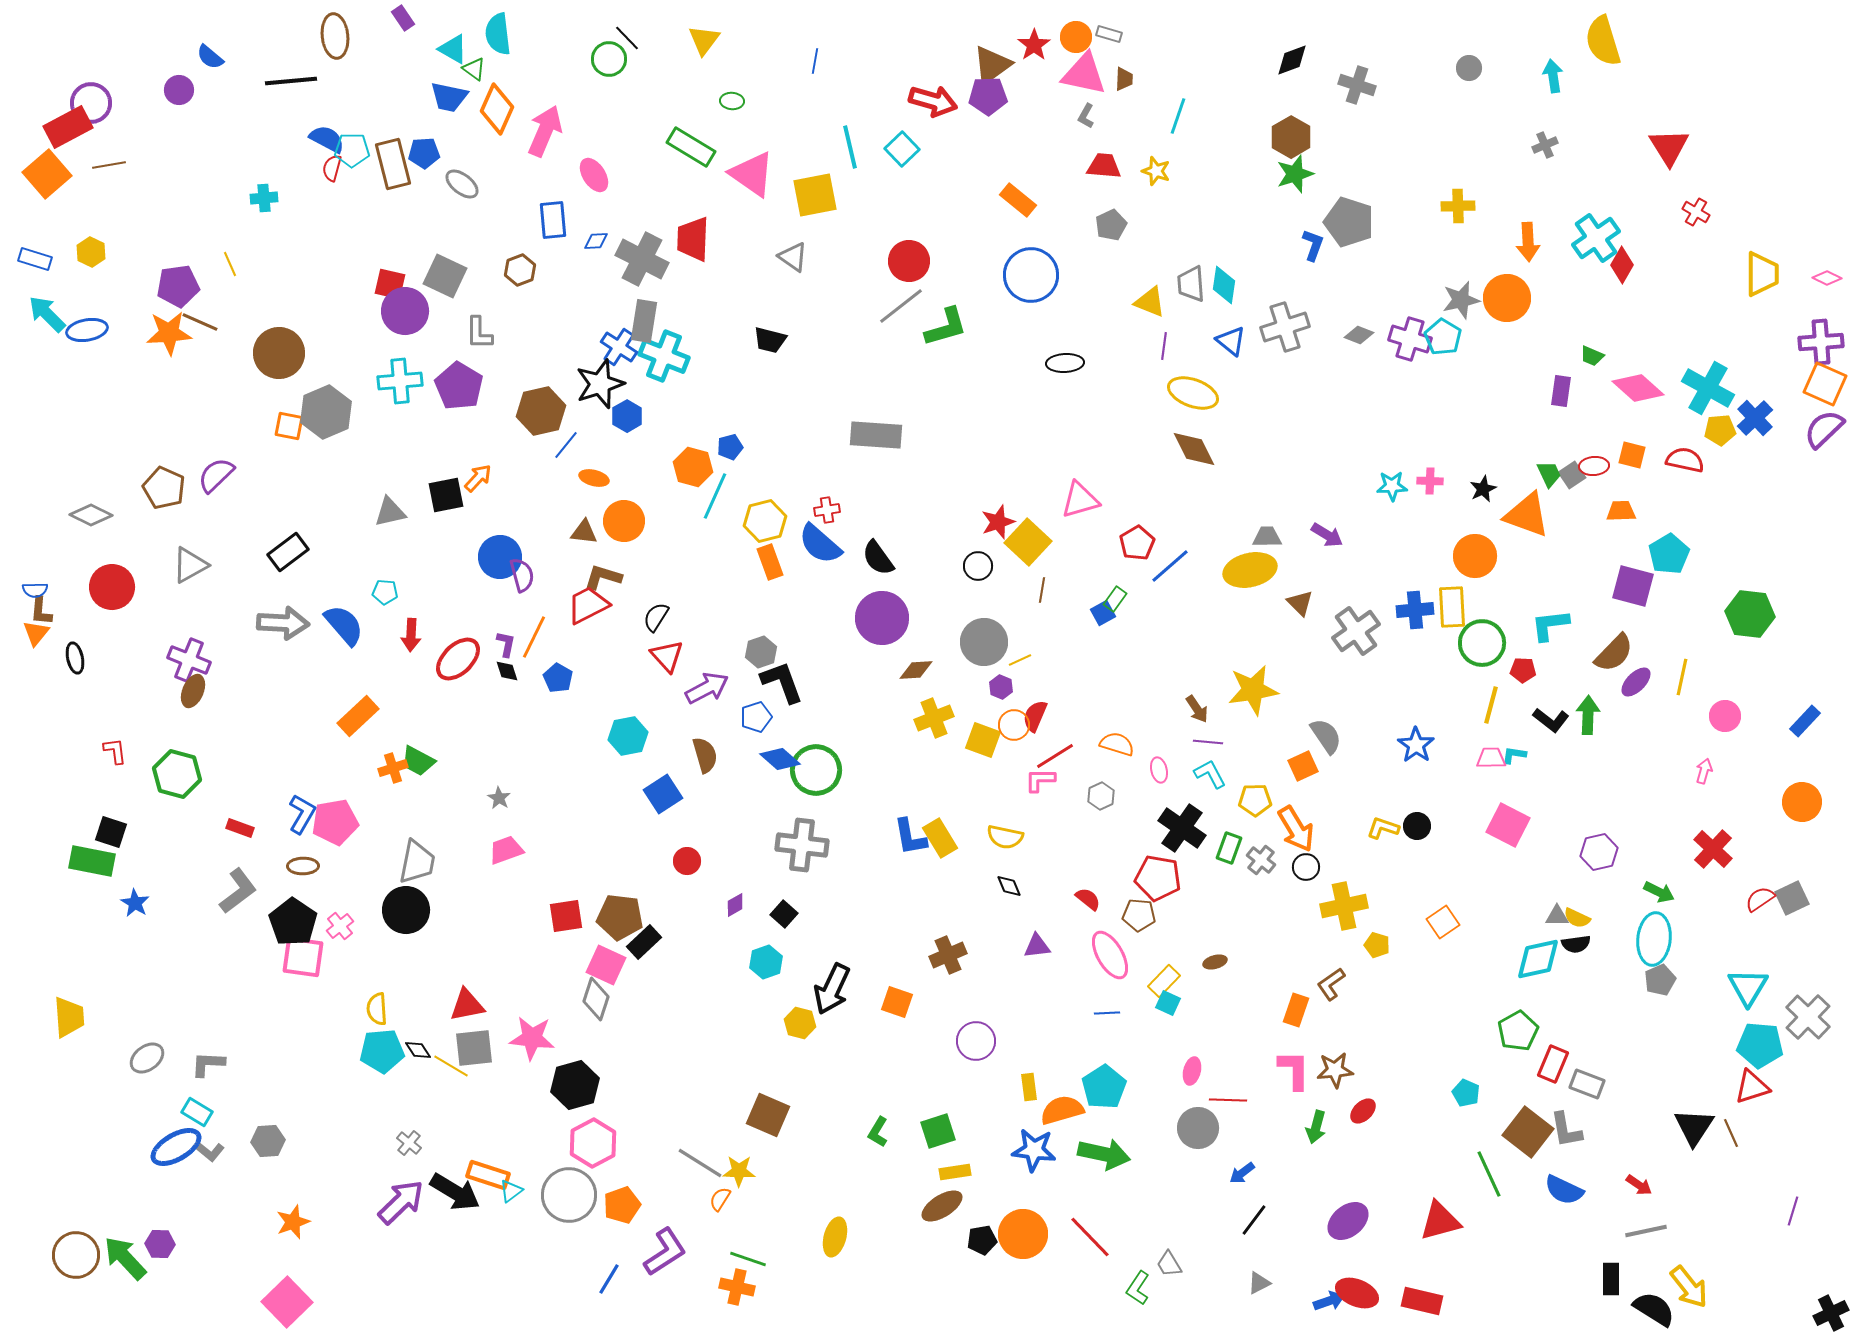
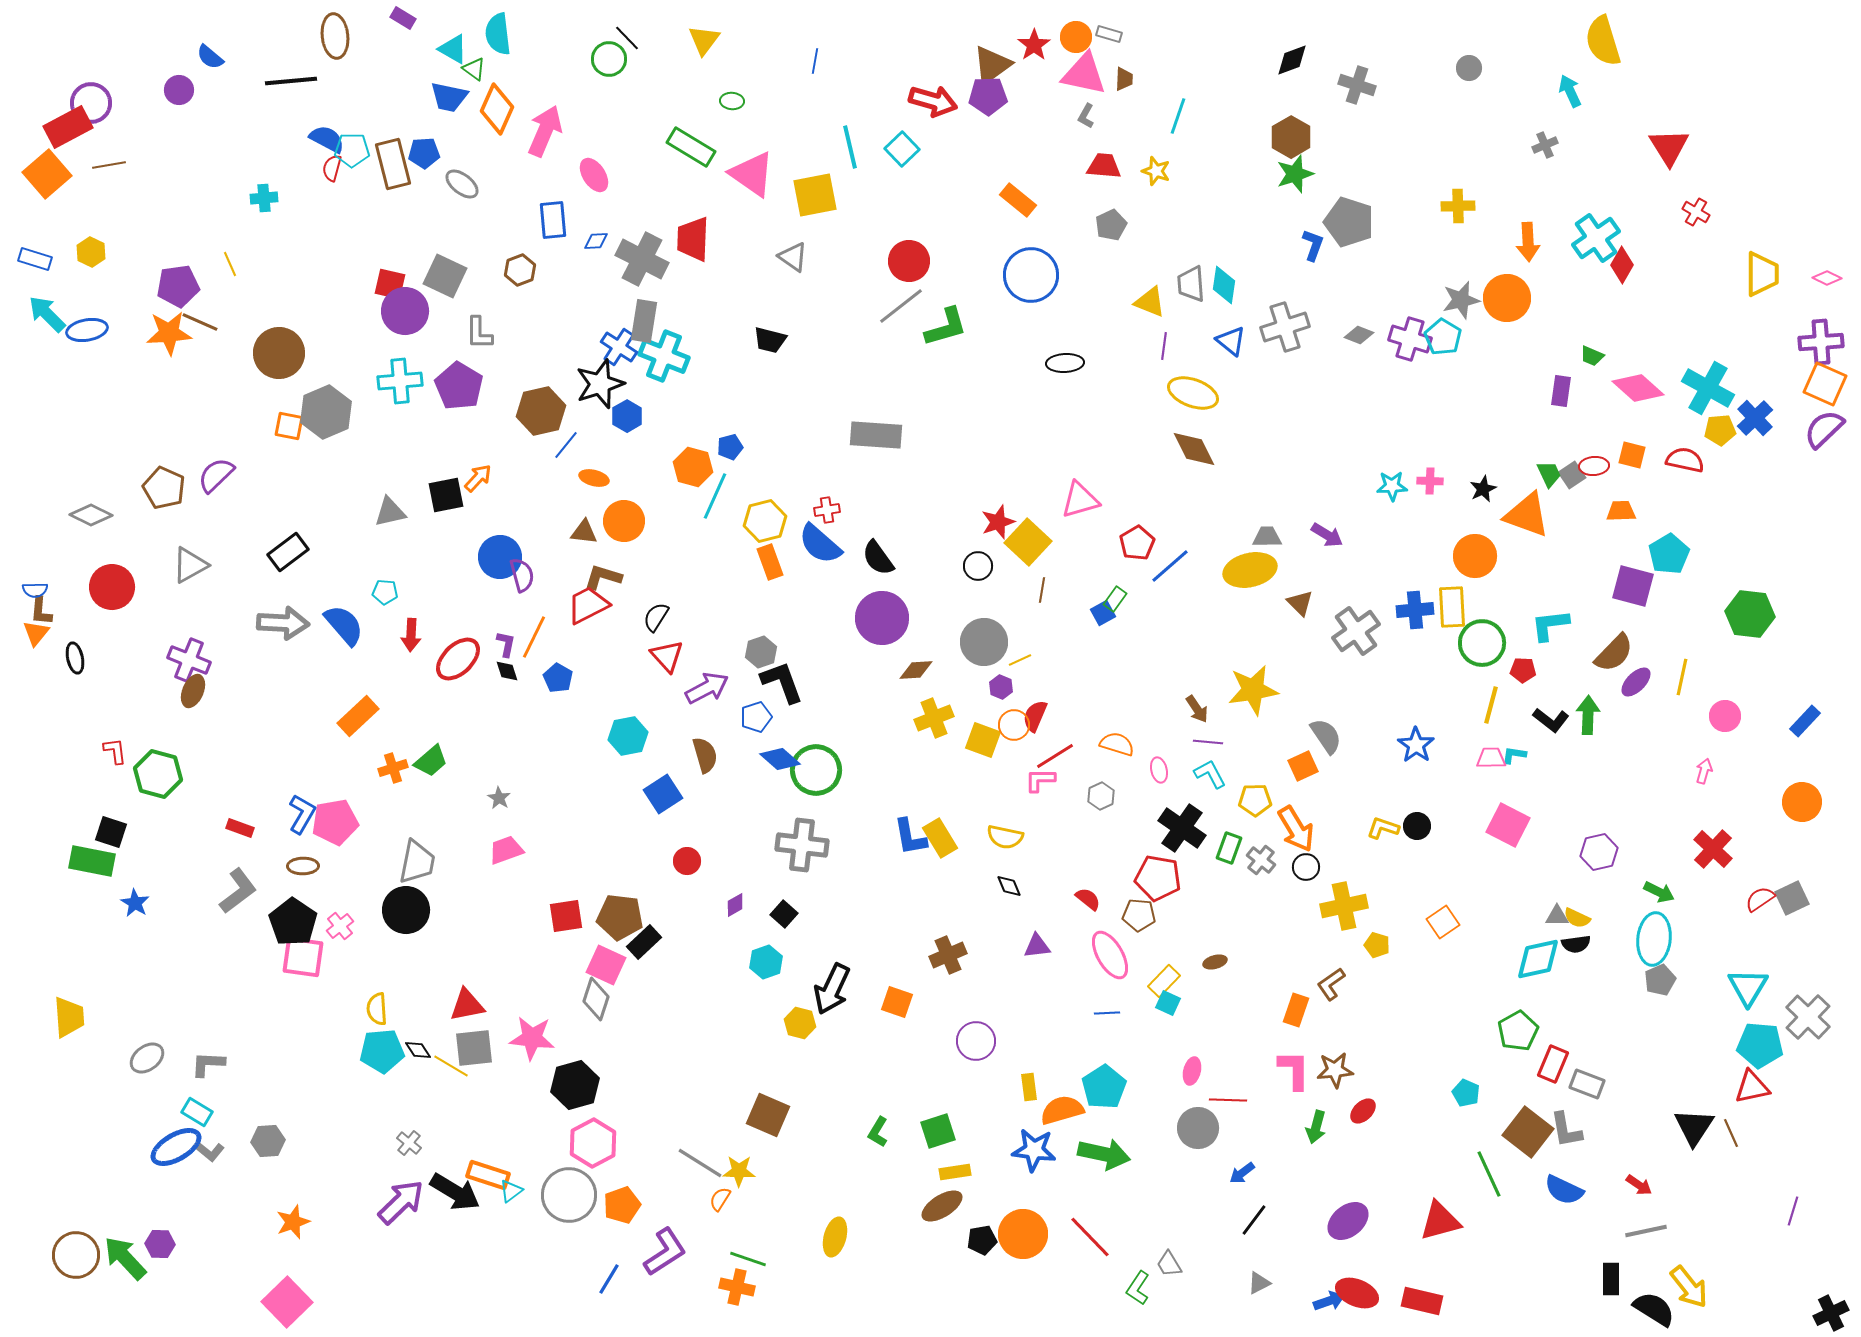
purple rectangle at (403, 18): rotated 25 degrees counterclockwise
cyan arrow at (1553, 76): moved 17 px right, 15 px down; rotated 16 degrees counterclockwise
green trapezoid at (418, 761): moved 13 px right; rotated 69 degrees counterclockwise
green hexagon at (177, 774): moved 19 px left
red triangle at (1752, 1087): rotated 6 degrees clockwise
